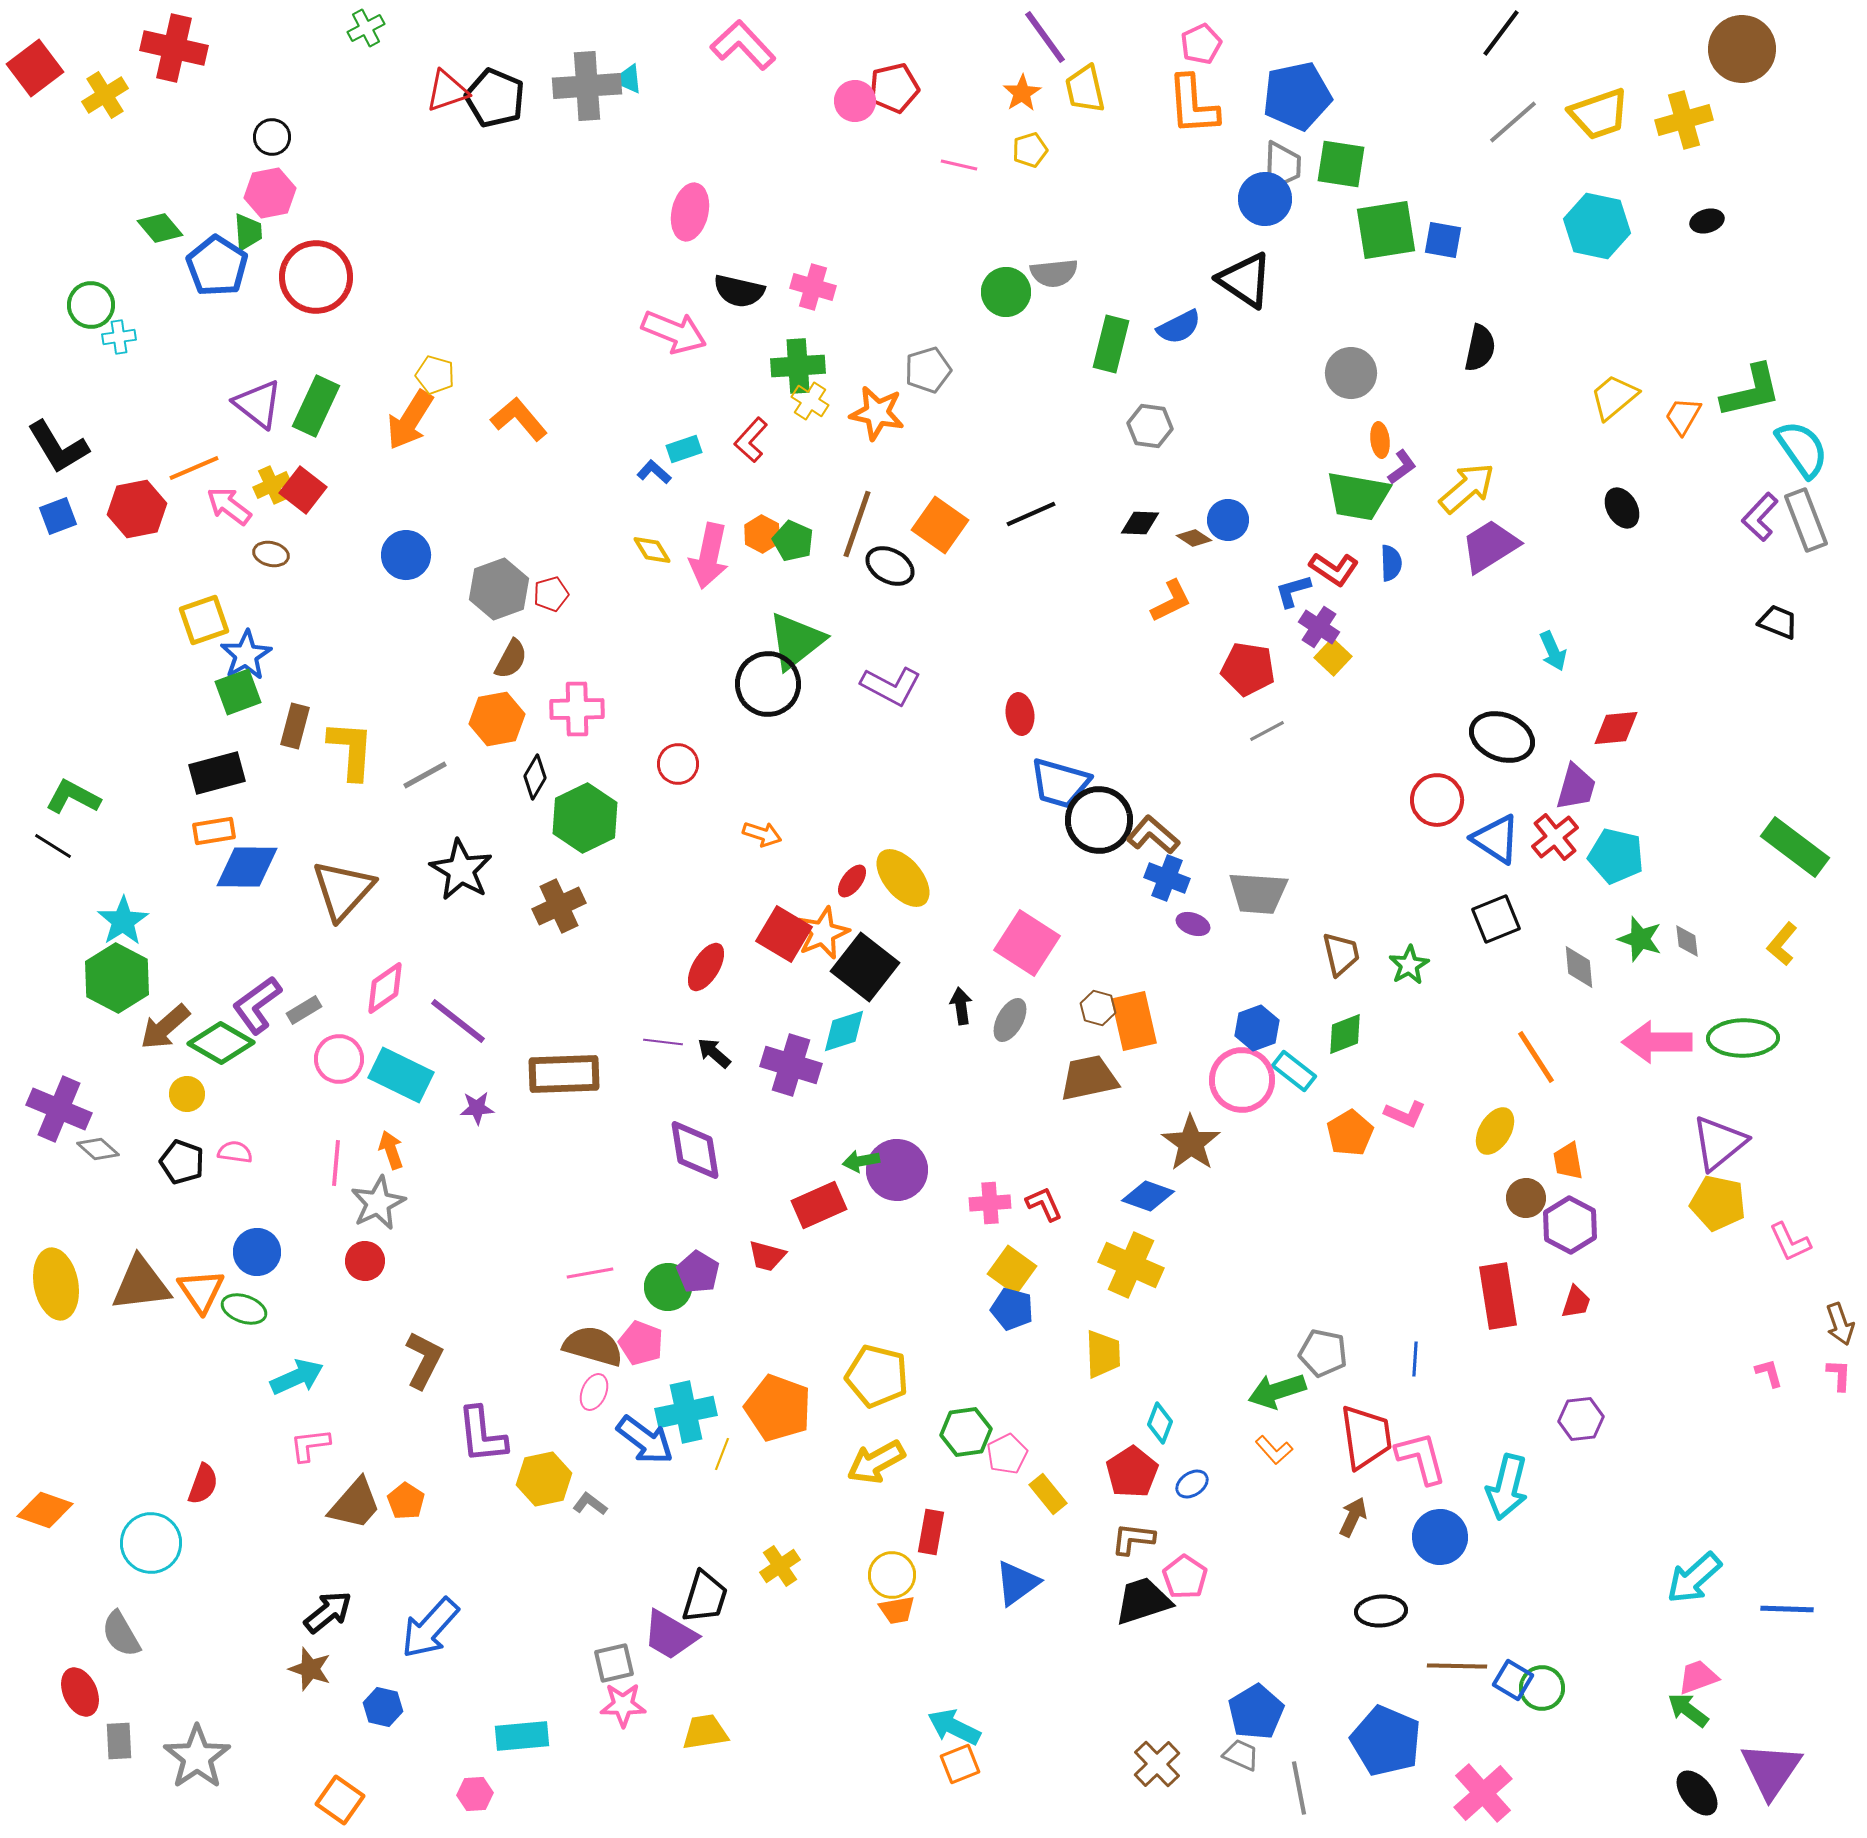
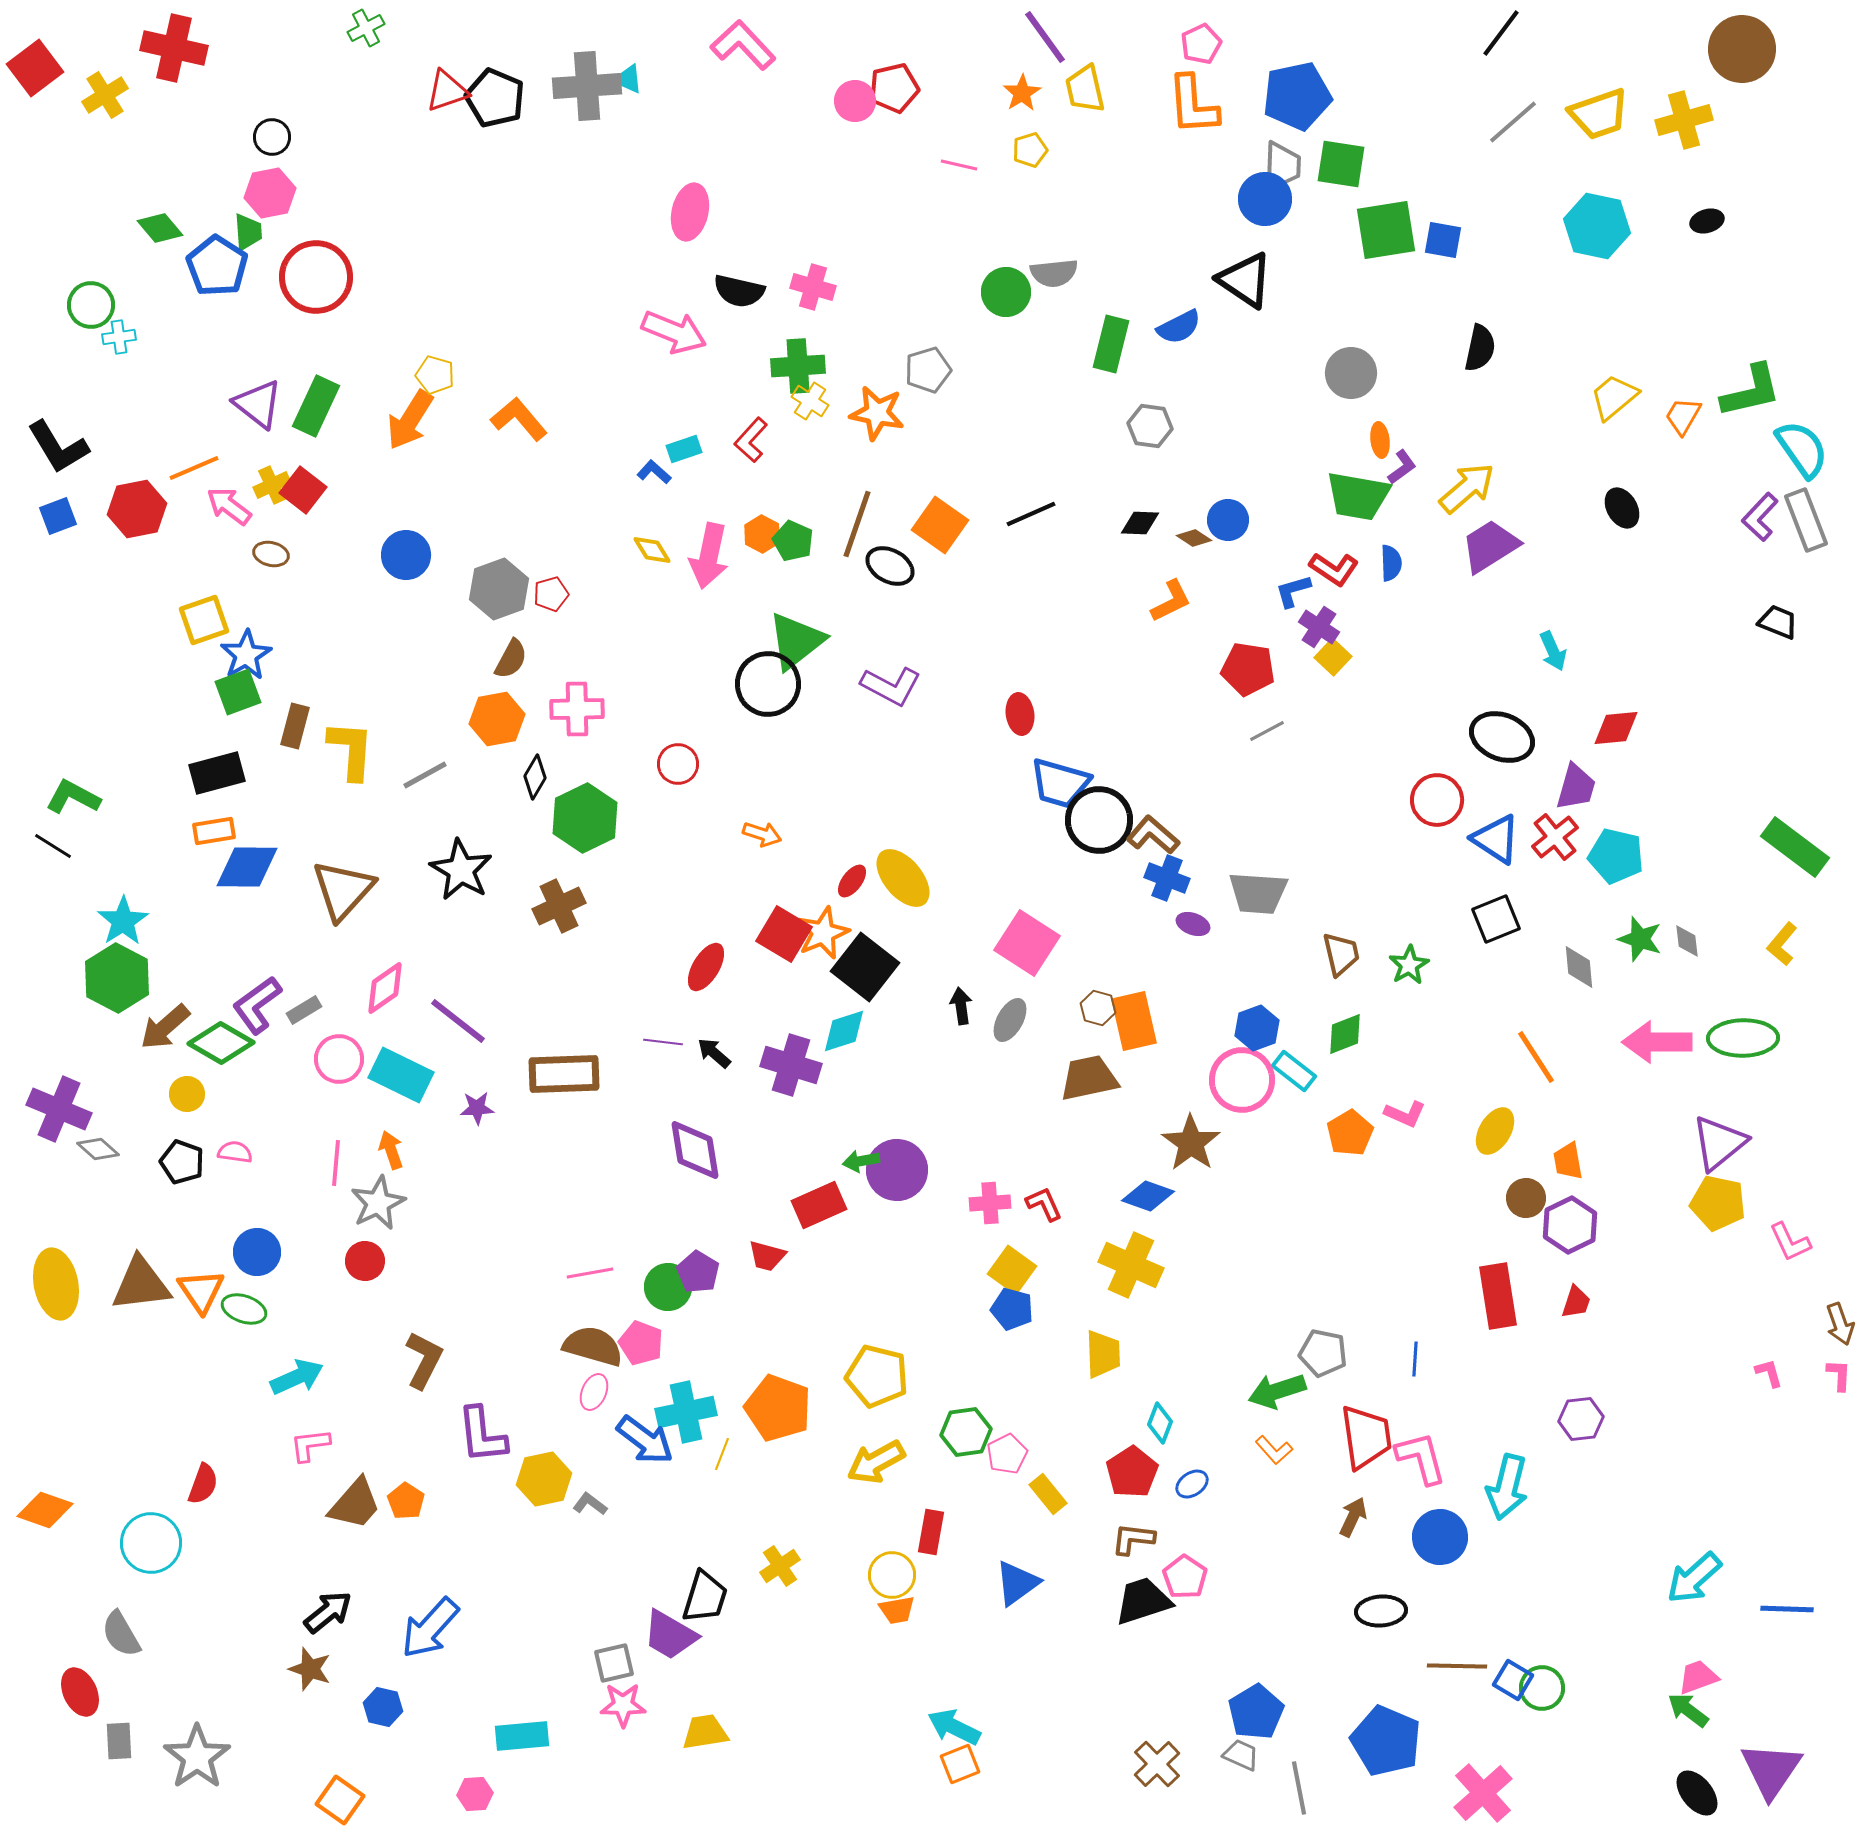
purple hexagon at (1570, 1225): rotated 6 degrees clockwise
